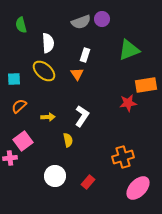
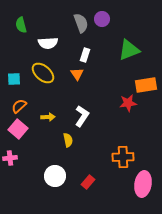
gray semicircle: moved 1 px down; rotated 90 degrees counterclockwise
white semicircle: rotated 90 degrees clockwise
yellow ellipse: moved 1 px left, 2 px down
pink square: moved 5 px left, 12 px up; rotated 12 degrees counterclockwise
orange cross: rotated 15 degrees clockwise
pink ellipse: moved 5 px right, 4 px up; rotated 35 degrees counterclockwise
